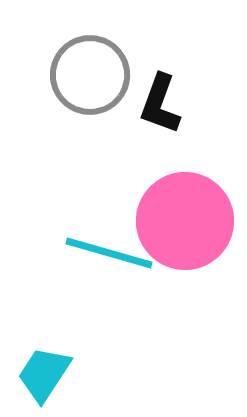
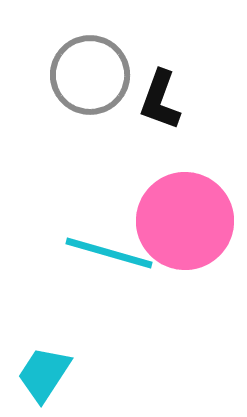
black L-shape: moved 4 px up
